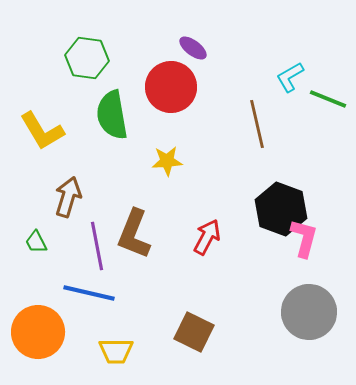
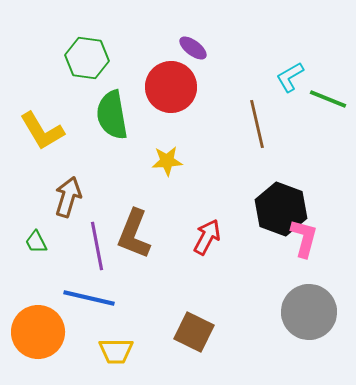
blue line: moved 5 px down
